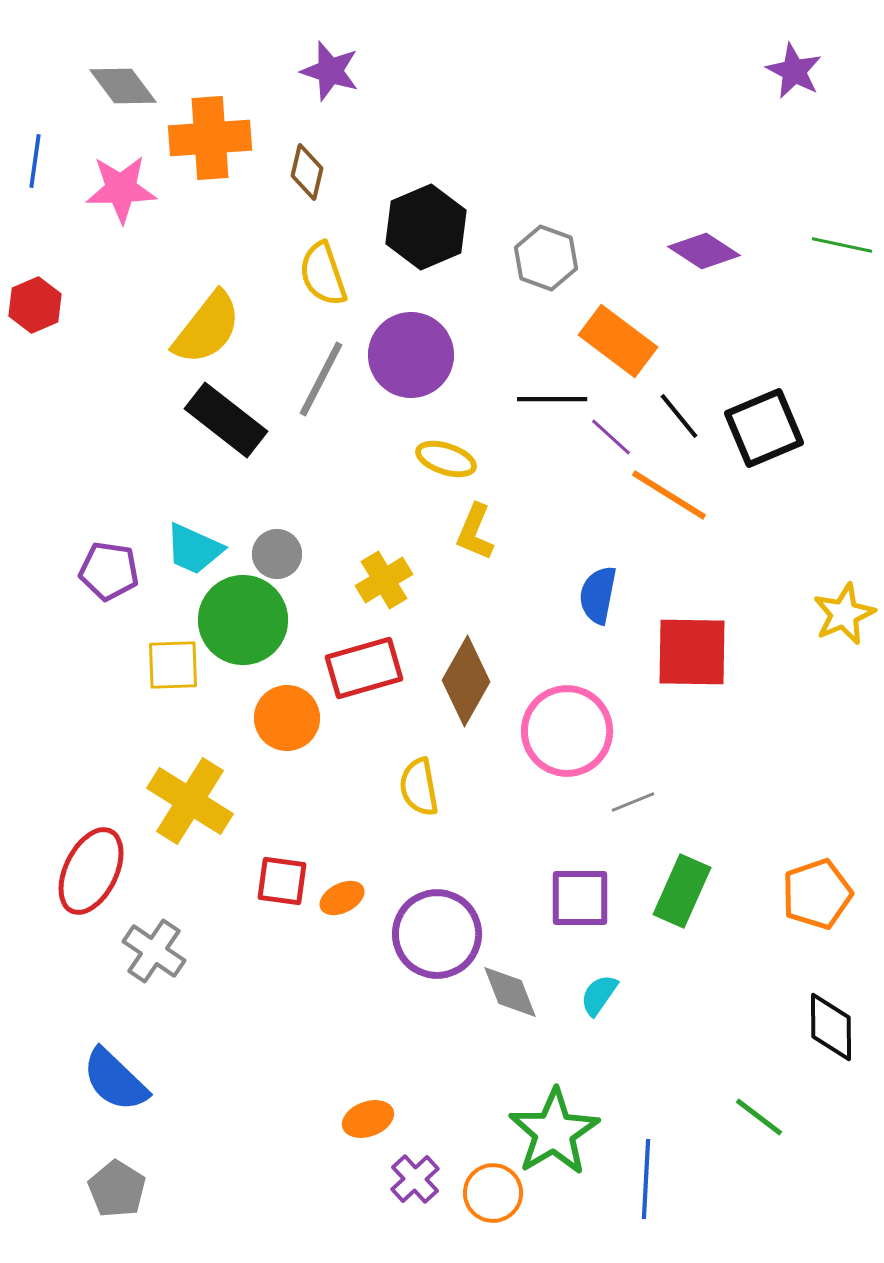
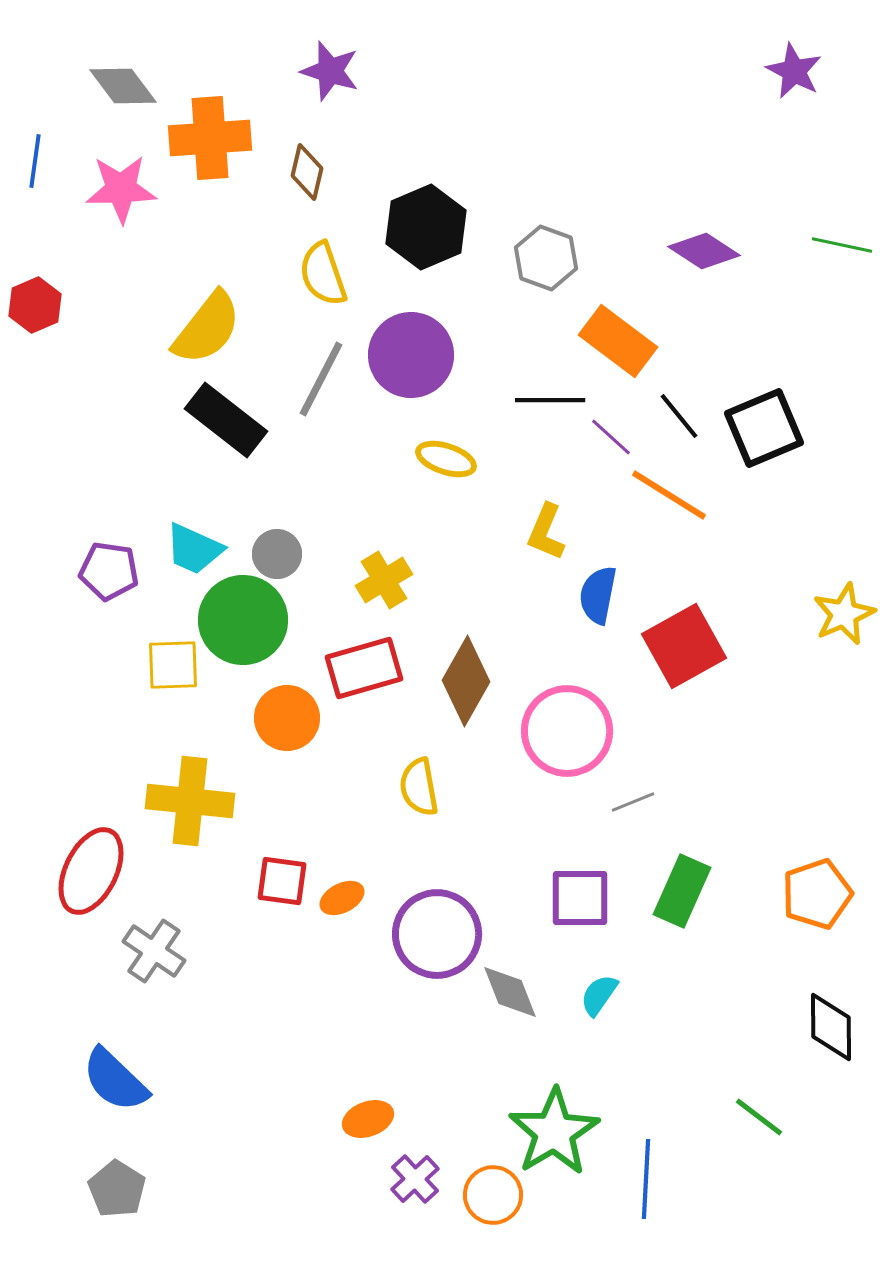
black line at (552, 399): moved 2 px left, 1 px down
yellow L-shape at (475, 532): moved 71 px right
red square at (692, 652): moved 8 px left, 6 px up; rotated 30 degrees counterclockwise
yellow cross at (190, 801): rotated 26 degrees counterclockwise
orange circle at (493, 1193): moved 2 px down
